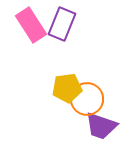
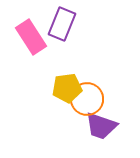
pink rectangle: moved 12 px down
